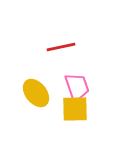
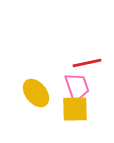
red line: moved 26 px right, 16 px down
